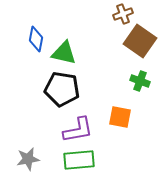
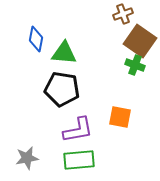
green triangle: rotated 8 degrees counterclockwise
green cross: moved 5 px left, 16 px up
gray star: moved 1 px left, 1 px up
